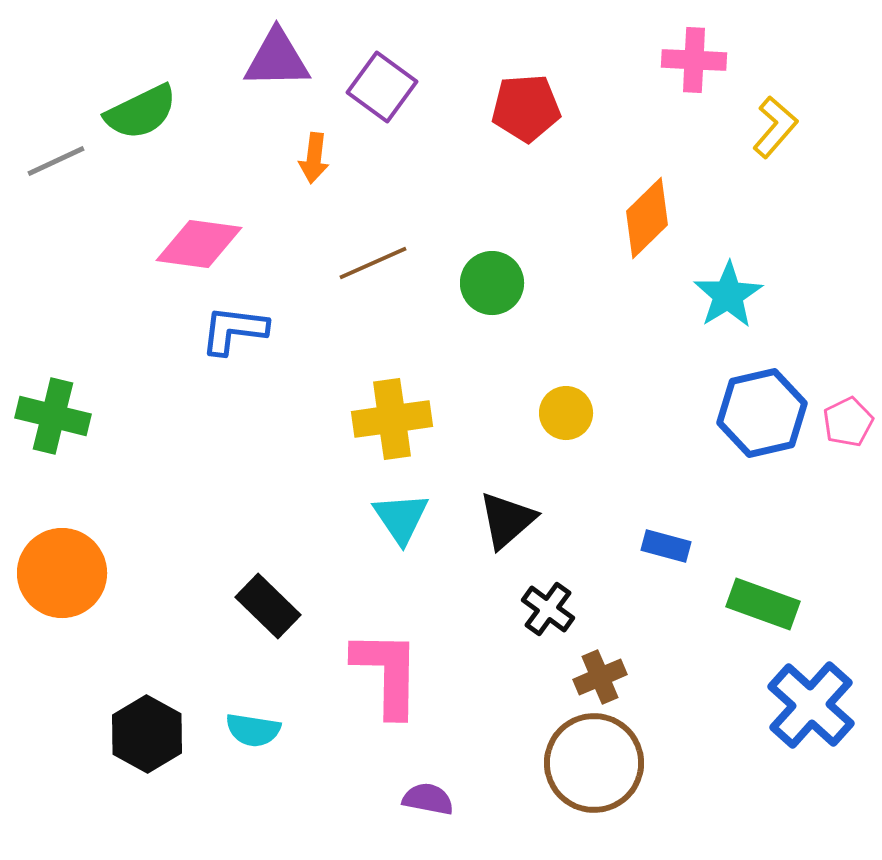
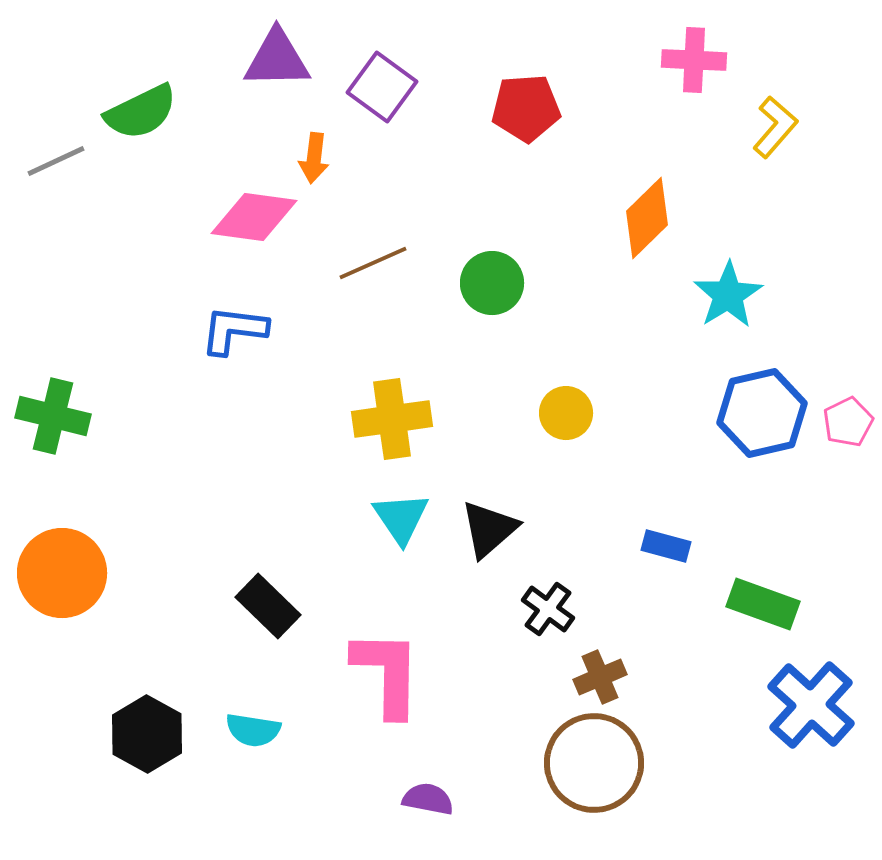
pink diamond: moved 55 px right, 27 px up
black triangle: moved 18 px left, 9 px down
